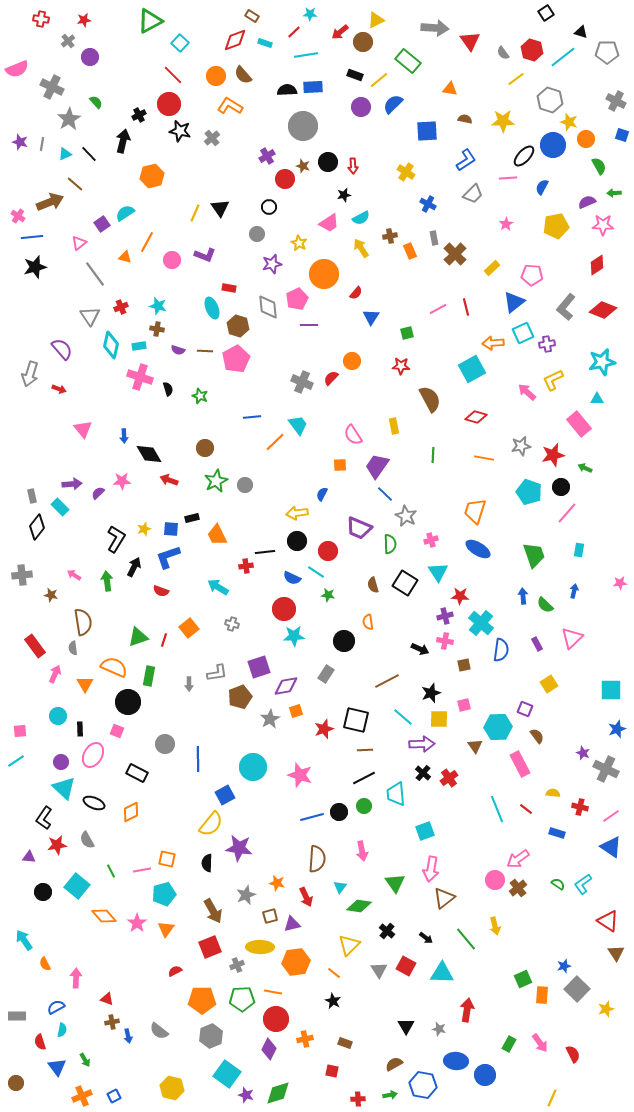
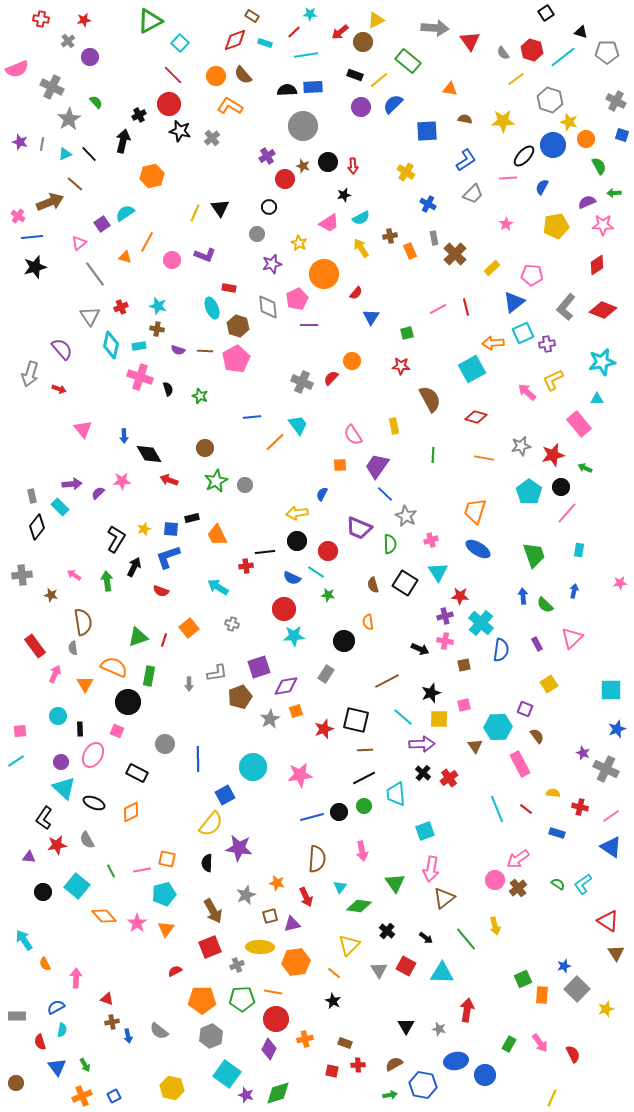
cyan pentagon at (529, 492): rotated 15 degrees clockwise
pink star at (300, 775): rotated 25 degrees counterclockwise
green arrow at (85, 1060): moved 5 px down
blue ellipse at (456, 1061): rotated 15 degrees counterclockwise
red cross at (358, 1099): moved 34 px up
